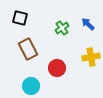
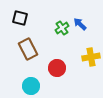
blue arrow: moved 8 px left
